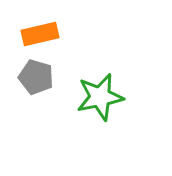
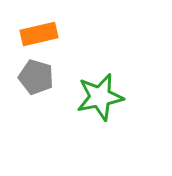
orange rectangle: moved 1 px left
